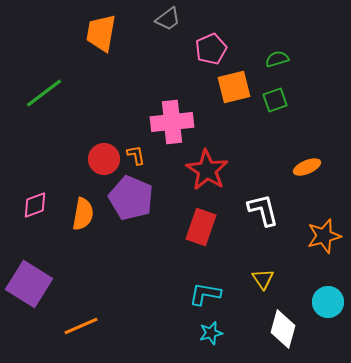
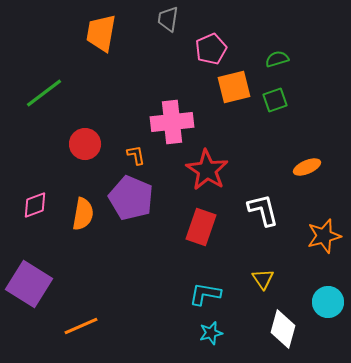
gray trapezoid: rotated 136 degrees clockwise
red circle: moved 19 px left, 15 px up
